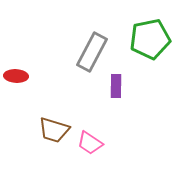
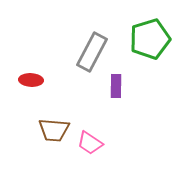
green pentagon: rotated 6 degrees counterclockwise
red ellipse: moved 15 px right, 4 px down
brown trapezoid: rotated 12 degrees counterclockwise
